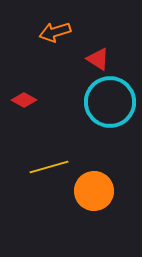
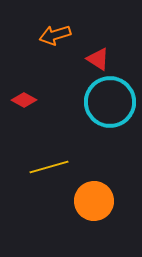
orange arrow: moved 3 px down
orange circle: moved 10 px down
